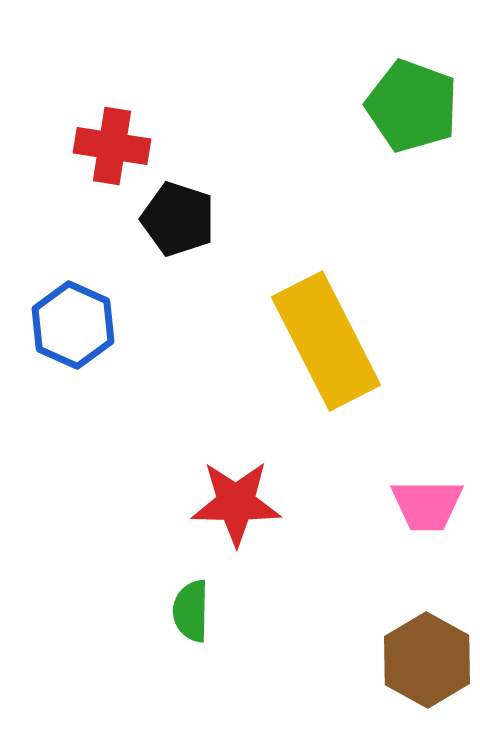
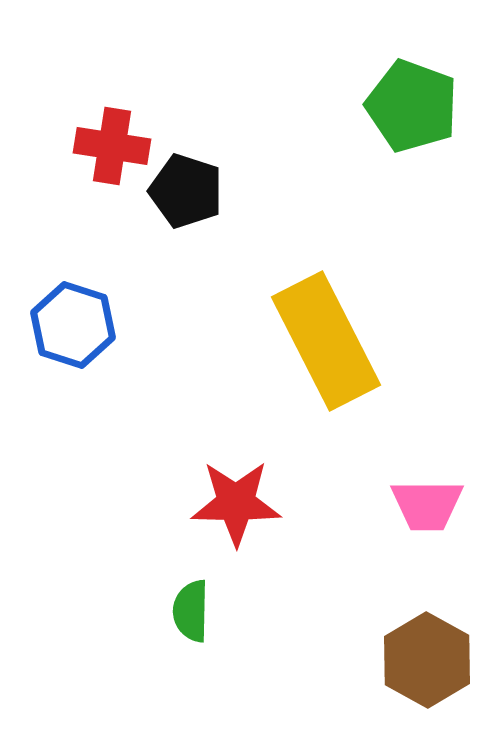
black pentagon: moved 8 px right, 28 px up
blue hexagon: rotated 6 degrees counterclockwise
